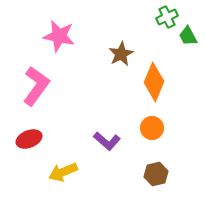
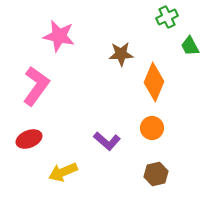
green trapezoid: moved 2 px right, 10 px down
brown star: rotated 25 degrees clockwise
